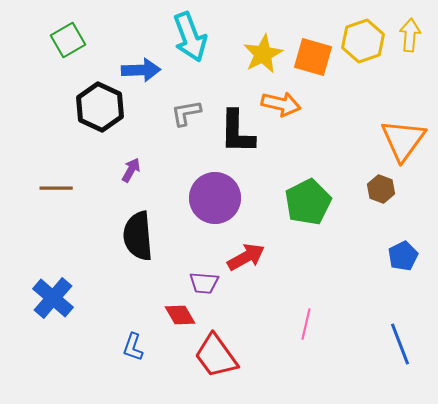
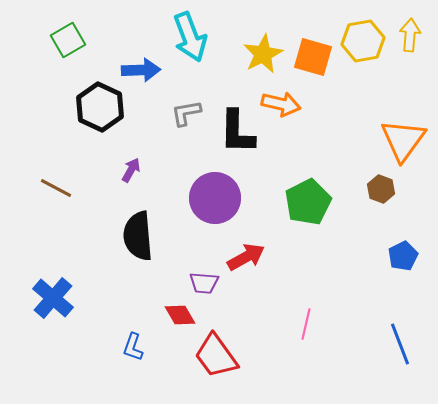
yellow hexagon: rotated 9 degrees clockwise
brown line: rotated 28 degrees clockwise
